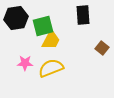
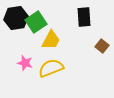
black rectangle: moved 1 px right, 2 px down
green square: moved 7 px left, 4 px up; rotated 20 degrees counterclockwise
brown square: moved 2 px up
pink star: rotated 14 degrees clockwise
